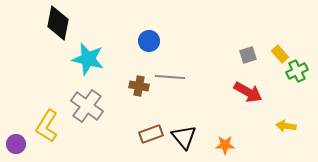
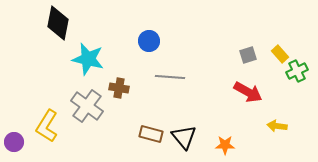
brown cross: moved 20 px left, 2 px down
yellow arrow: moved 9 px left
brown rectangle: rotated 35 degrees clockwise
purple circle: moved 2 px left, 2 px up
